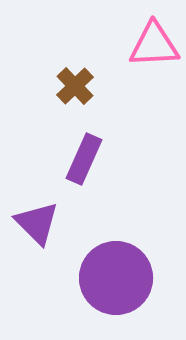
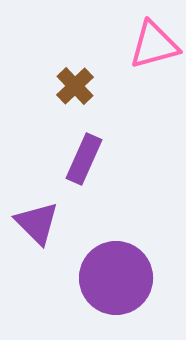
pink triangle: rotated 12 degrees counterclockwise
